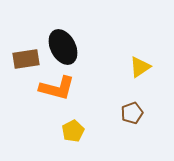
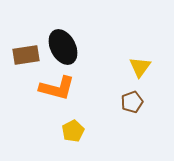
brown rectangle: moved 4 px up
yellow triangle: rotated 20 degrees counterclockwise
brown pentagon: moved 11 px up
